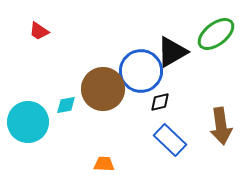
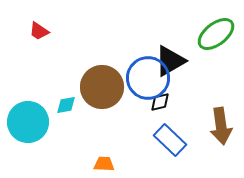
black triangle: moved 2 px left, 9 px down
blue circle: moved 7 px right, 7 px down
brown circle: moved 1 px left, 2 px up
